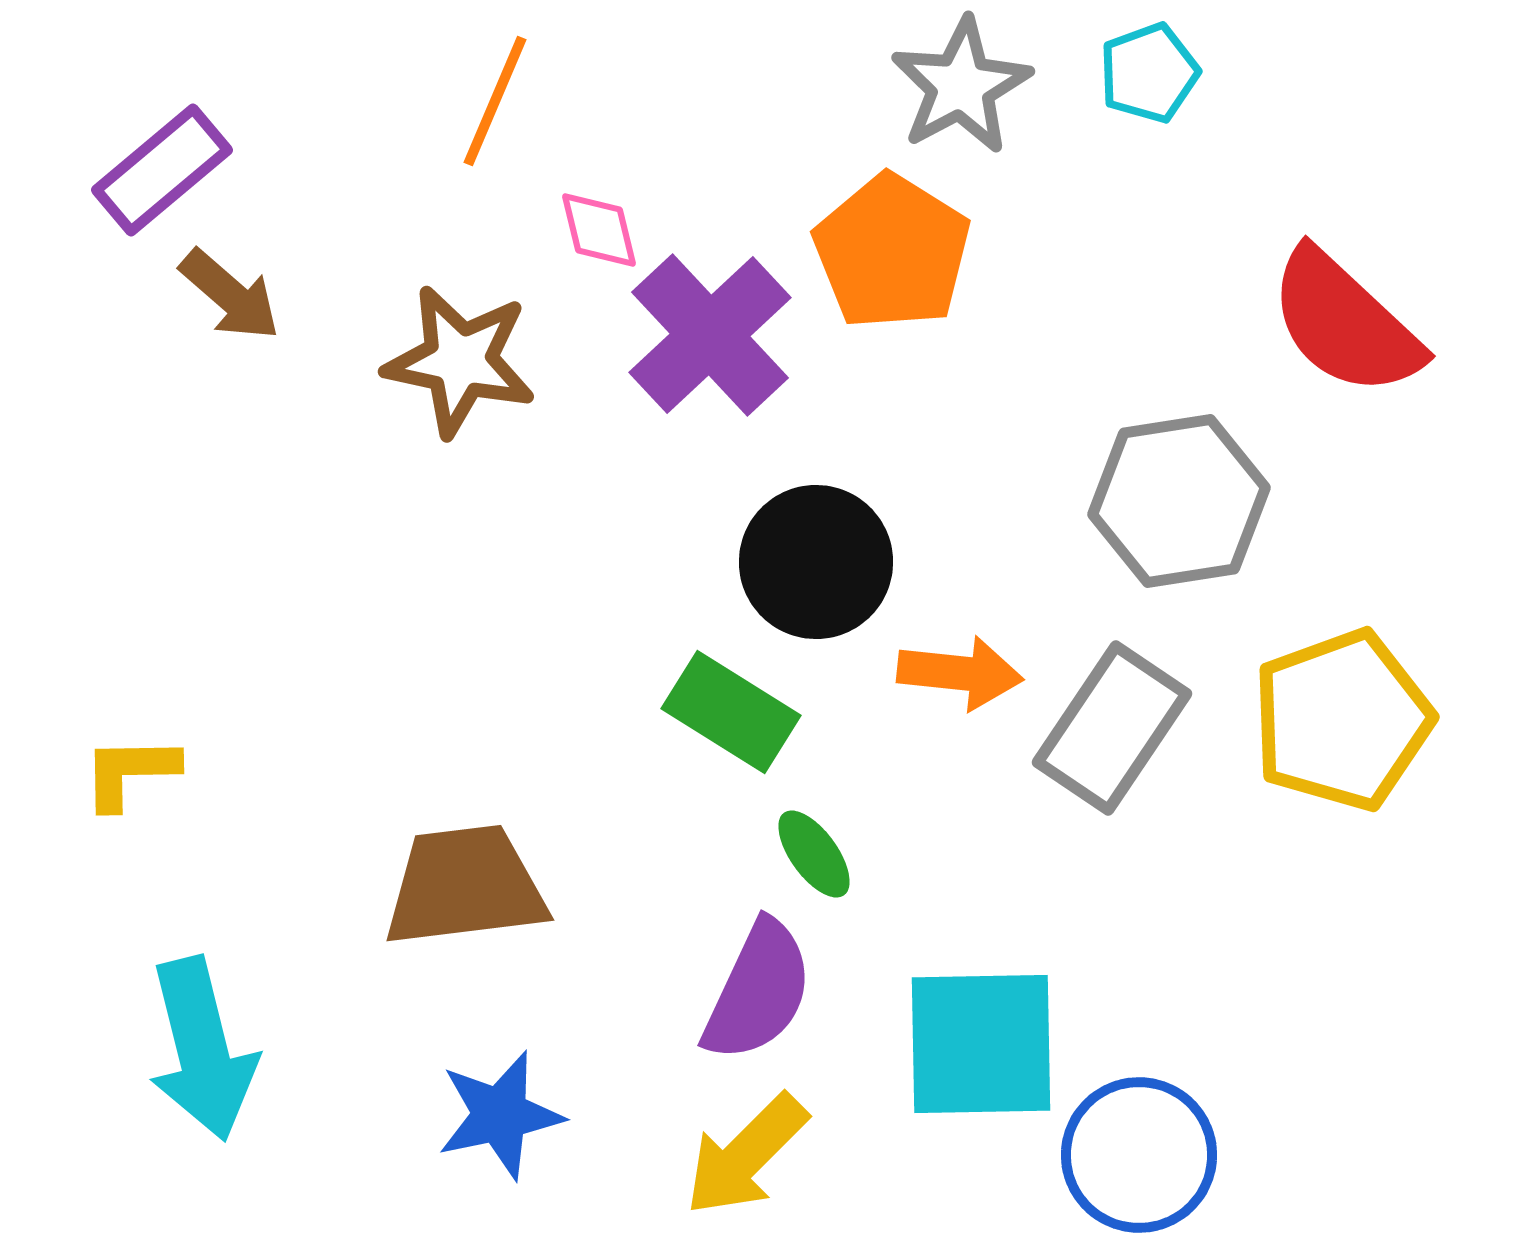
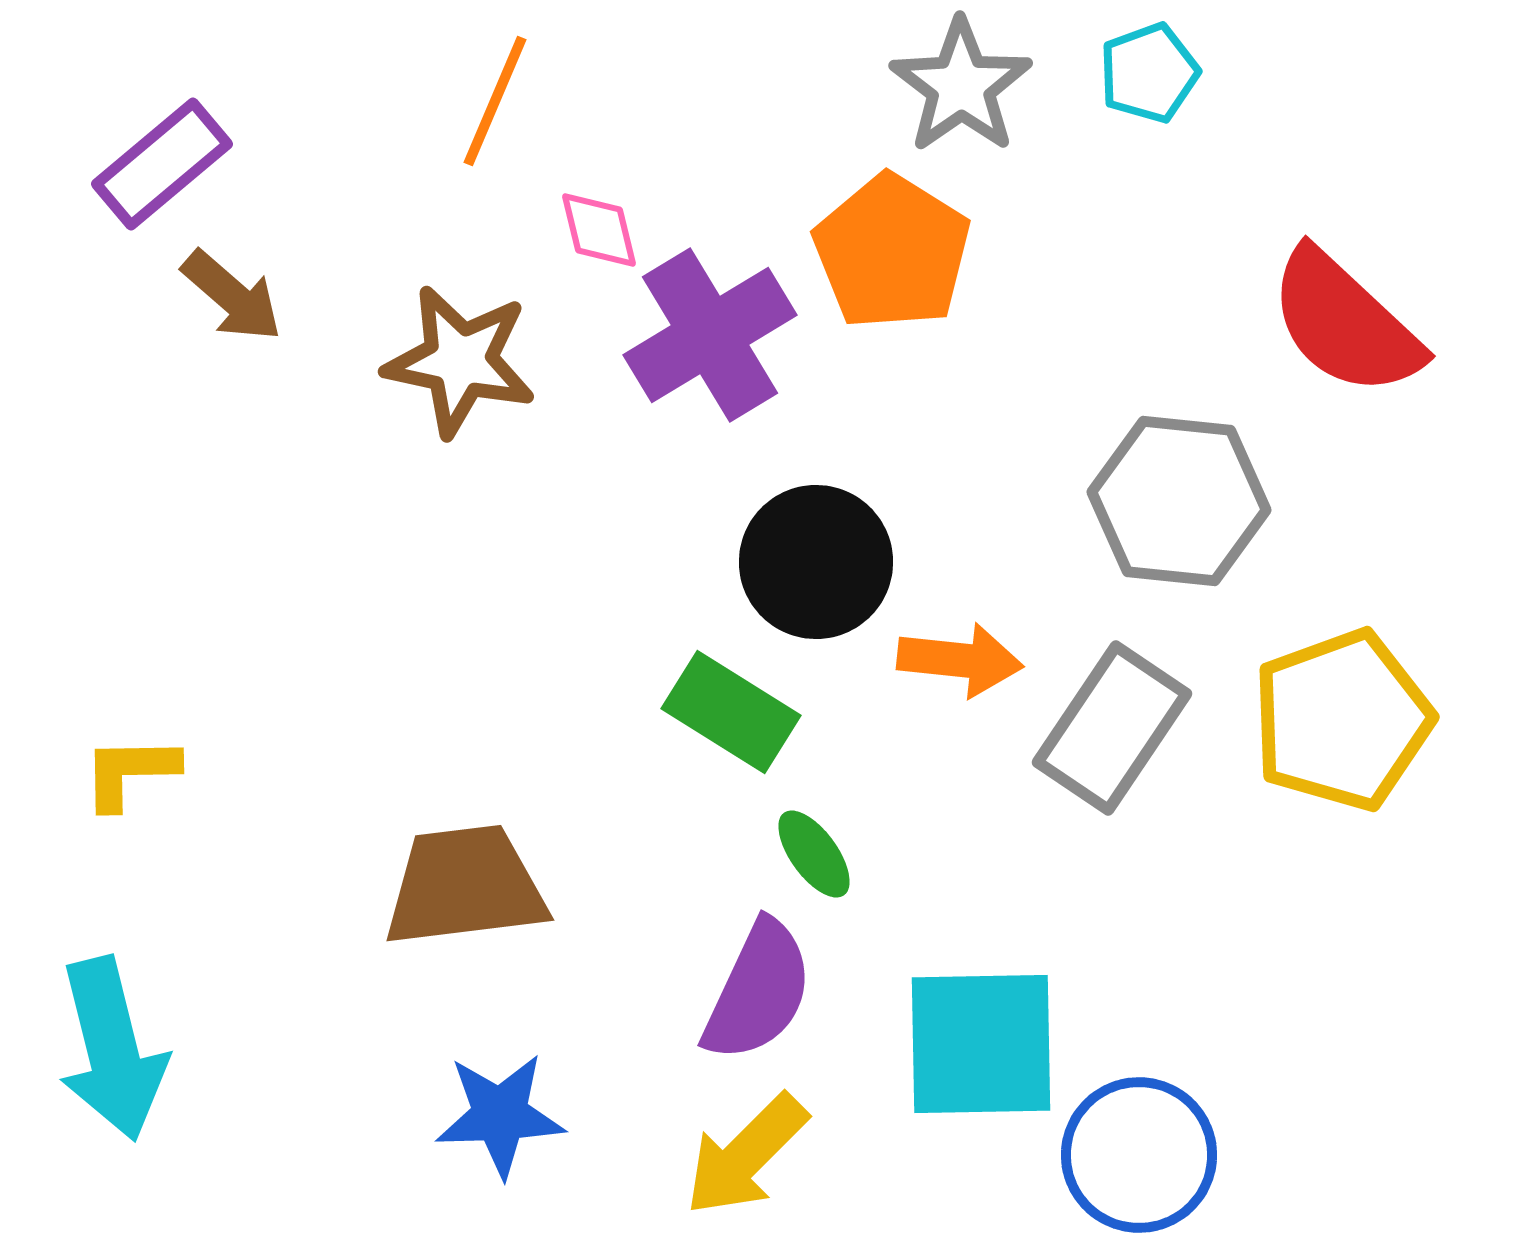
gray star: rotated 7 degrees counterclockwise
purple rectangle: moved 6 px up
brown arrow: moved 2 px right, 1 px down
purple cross: rotated 12 degrees clockwise
gray hexagon: rotated 15 degrees clockwise
orange arrow: moved 13 px up
cyan arrow: moved 90 px left
blue star: rotated 10 degrees clockwise
